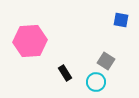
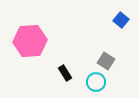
blue square: rotated 28 degrees clockwise
